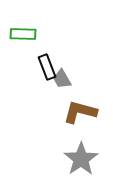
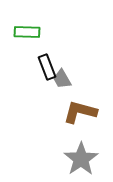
green rectangle: moved 4 px right, 2 px up
